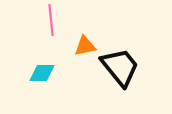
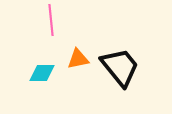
orange triangle: moved 7 px left, 13 px down
